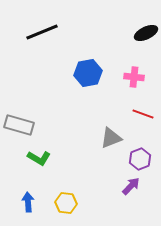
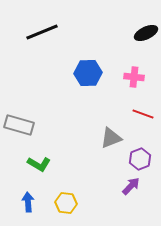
blue hexagon: rotated 8 degrees clockwise
green L-shape: moved 6 px down
